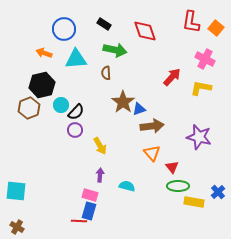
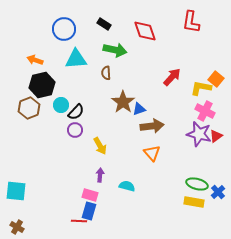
orange square: moved 51 px down
orange arrow: moved 9 px left, 7 px down
pink cross: moved 52 px down
purple star: moved 3 px up
red triangle: moved 44 px right, 31 px up; rotated 32 degrees clockwise
green ellipse: moved 19 px right, 2 px up; rotated 15 degrees clockwise
